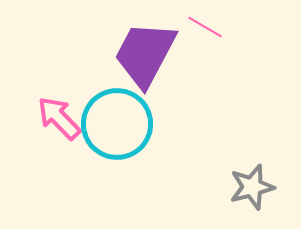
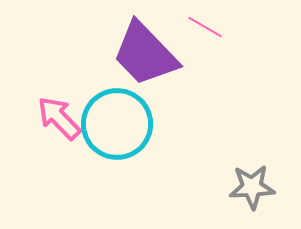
purple trapezoid: rotated 72 degrees counterclockwise
gray star: rotated 12 degrees clockwise
